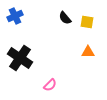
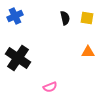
black semicircle: rotated 152 degrees counterclockwise
yellow square: moved 4 px up
black cross: moved 2 px left
pink semicircle: moved 2 px down; rotated 24 degrees clockwise
